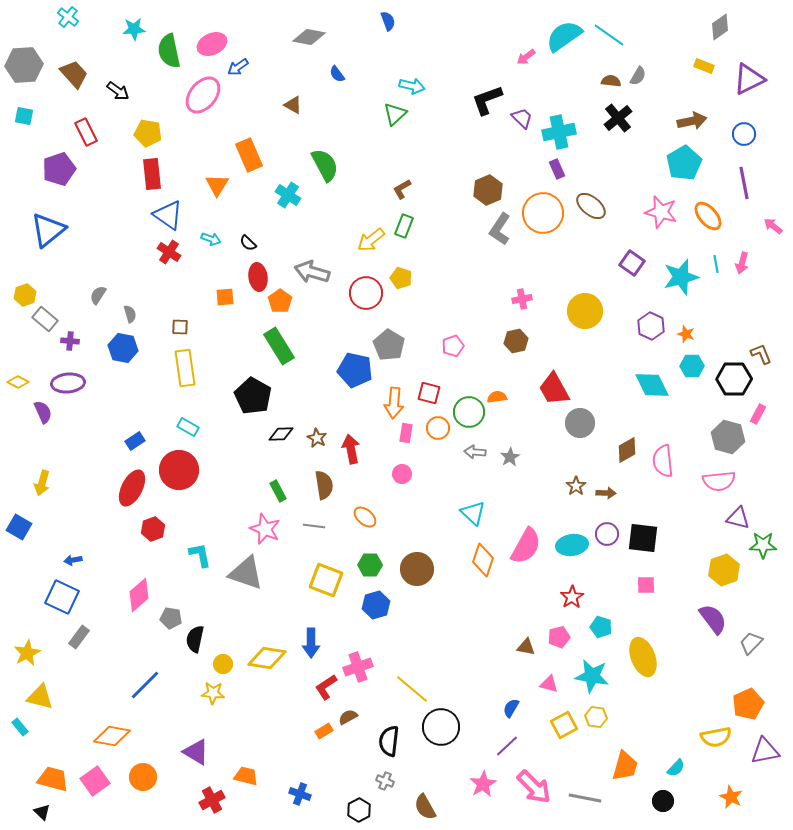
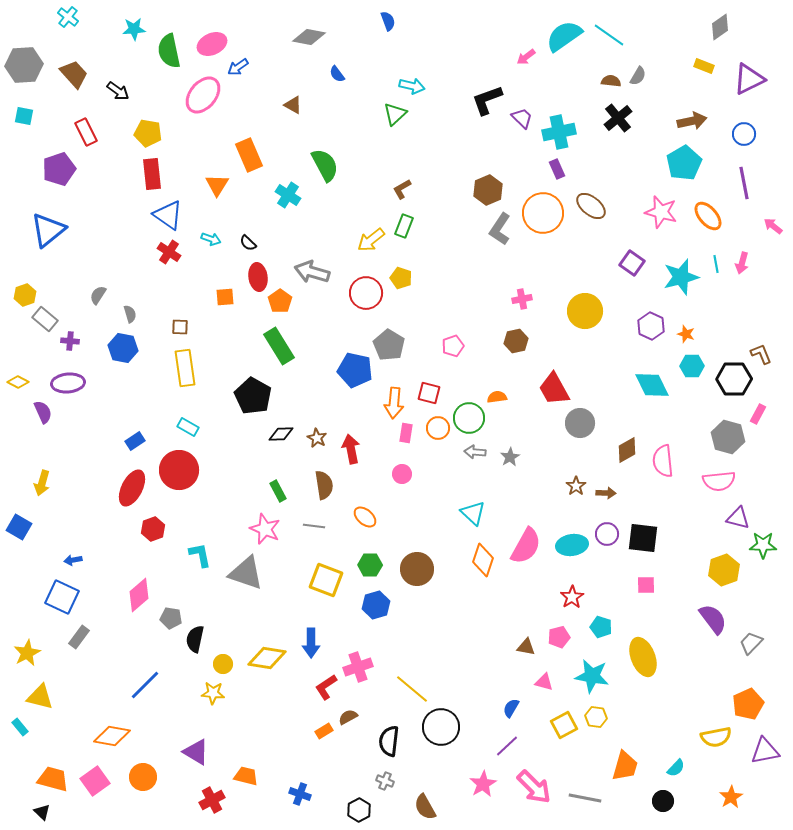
green circle at (469, 412): moved 6 px down
pink triangle at (549, 684): moved 5 px left, 2 px up
orange star at (731, 797): rotated 15 degrees clockwise
